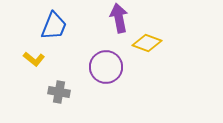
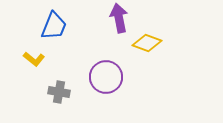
purple circle: moved 10 px down
